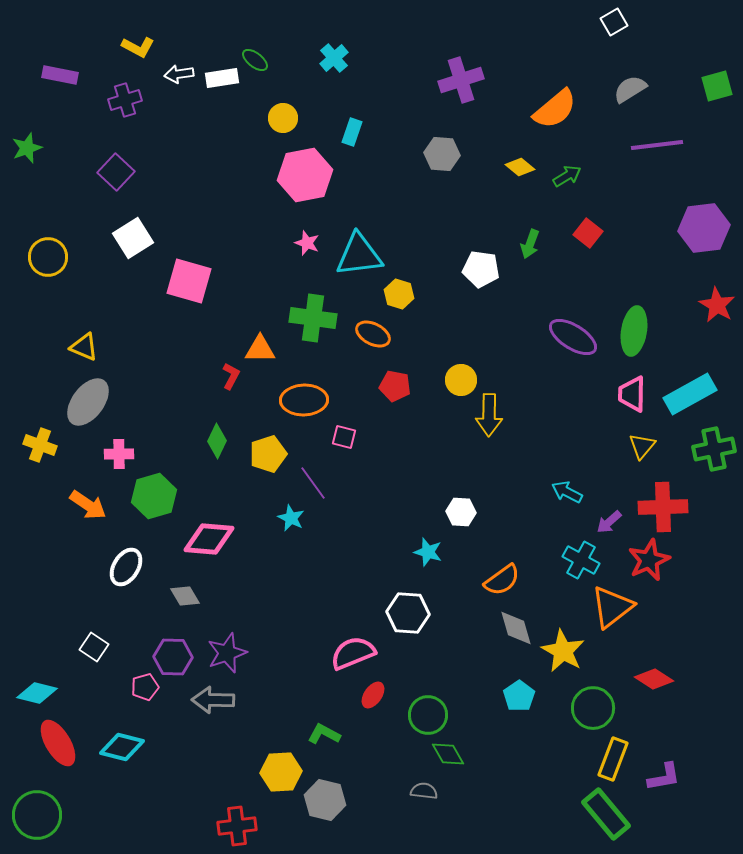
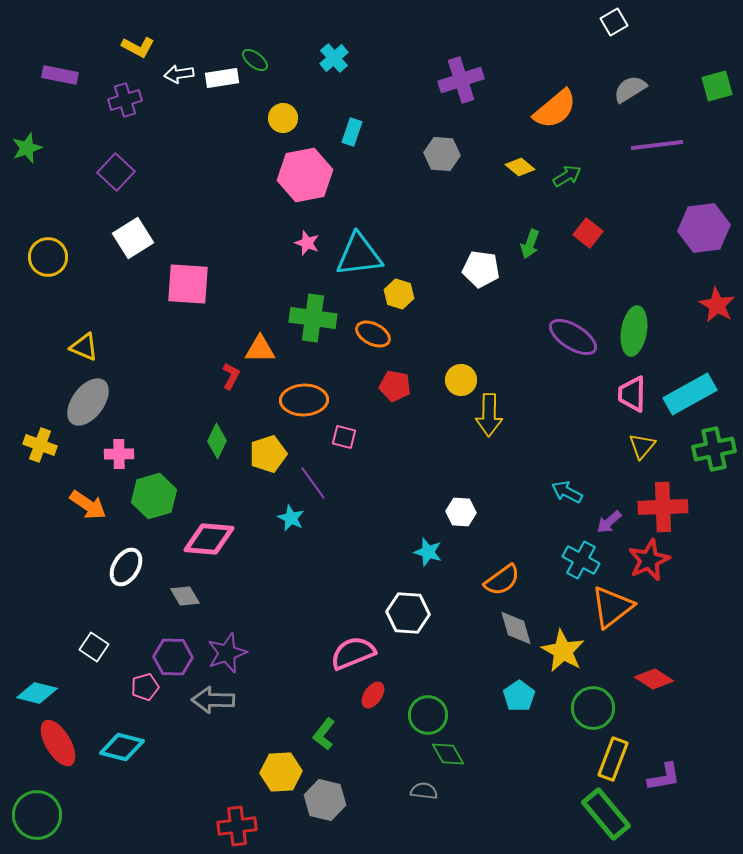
pink square at (189, 281): moved 1 px left, 3 px down; rotated 12 degrees counterclockwise
green L-shape at (324, 734): rotated 80 degrees counterclockwise
